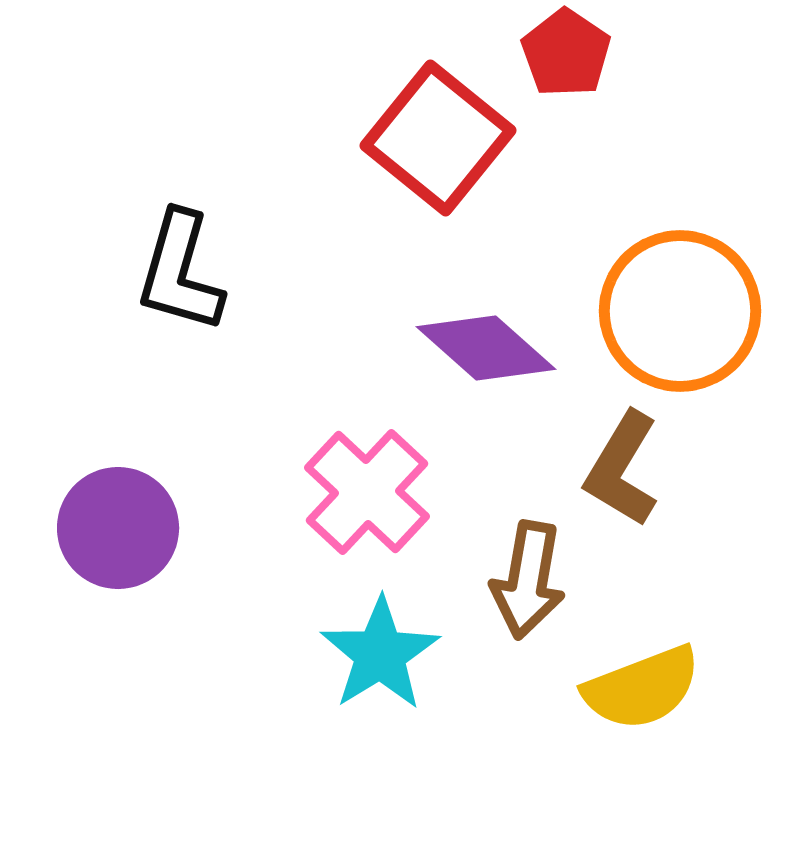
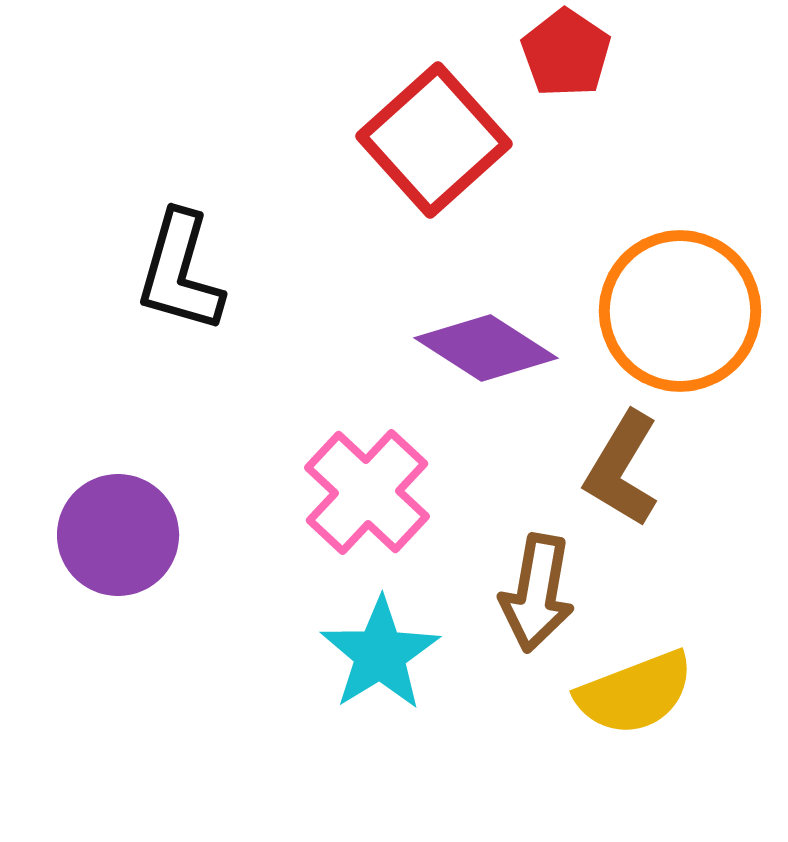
red square: moved 4 px left, 2 px down; rotated 9 degrees clockwise
purple diamond: rotated 9 degrees counterclockwise
purple circle: moved 7 px down
brown arrow: moved 9 px right, 13 px down
yellow semicircle: moved 7 px left, 5 px down
